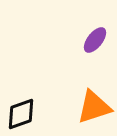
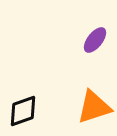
black diamond: moved 2 px right, 3 px up
